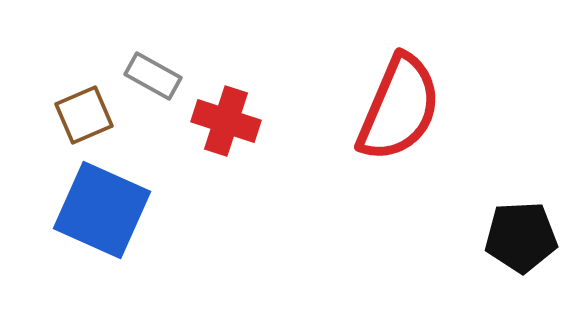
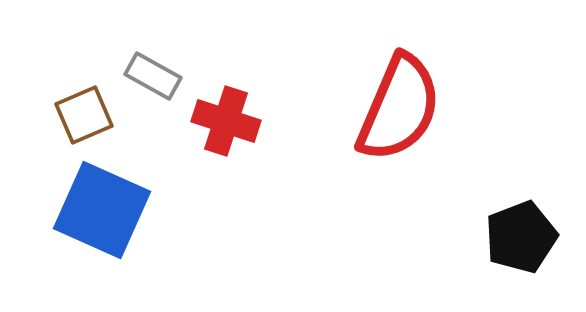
black pentagon: rotated 18 degrees counterclockwise
